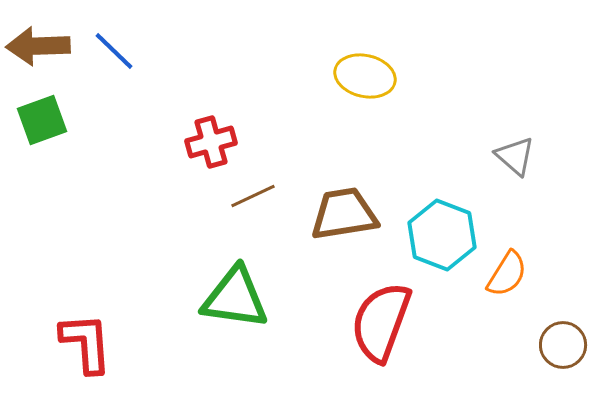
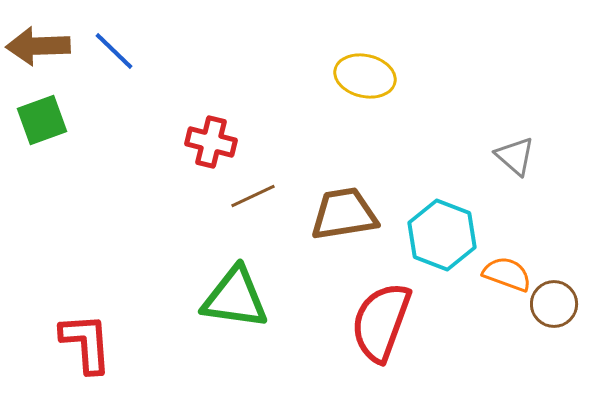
red cross: rotated 30 degrees clockwise
orange semicircle: rotated 102 degrees counterclockwise
brown circle: moved 9 px left, 41 px up
